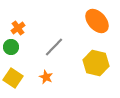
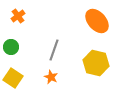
orange cross: moved 12 px up
gray line: moved 3 px down; rotated 25 degrees counterclockwise
orange star: moved 5 px right
